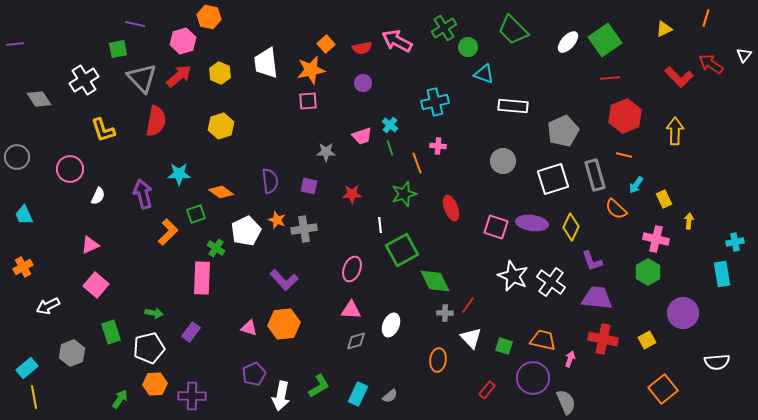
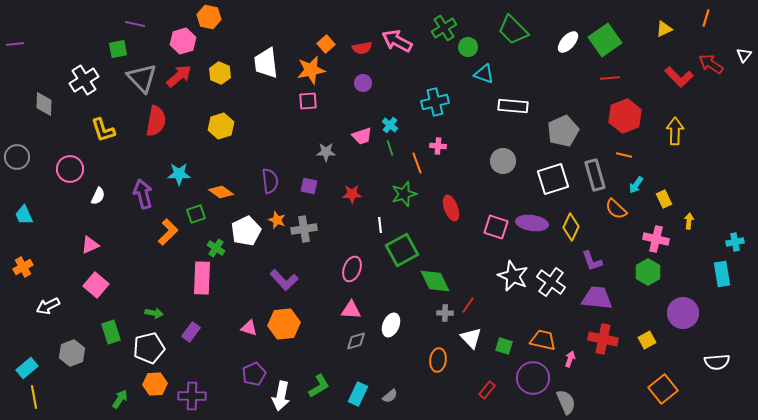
gray diamond at (39, 99): moved 5 px right, 5 px down; rotated 35 degrees clockwise
